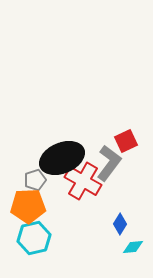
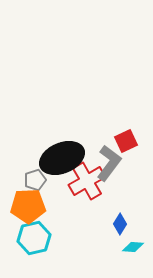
red cross: moved 4 px right; rotated 30 degrees clockwise
cyan diamond: rotated 10 degrees clockwise
